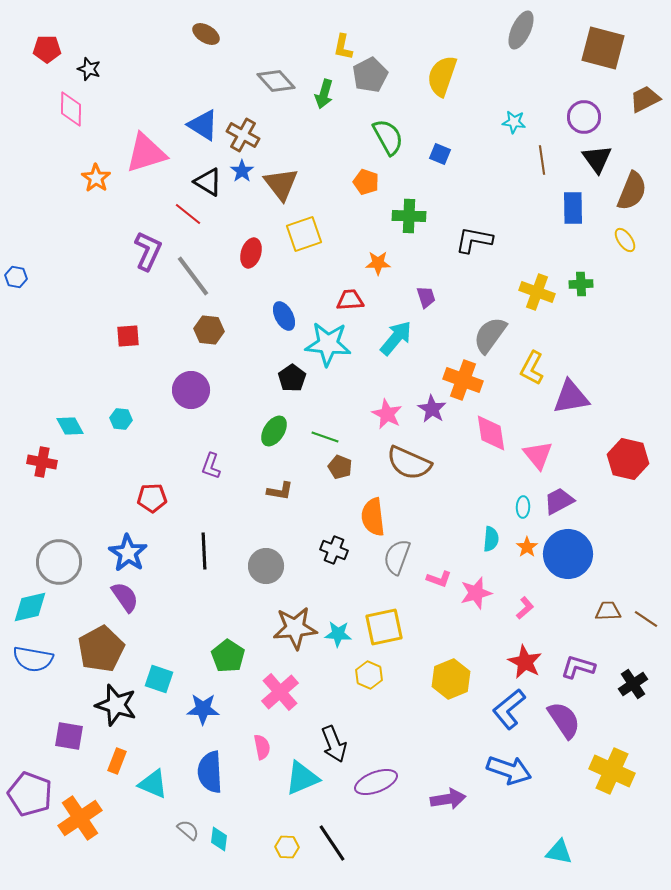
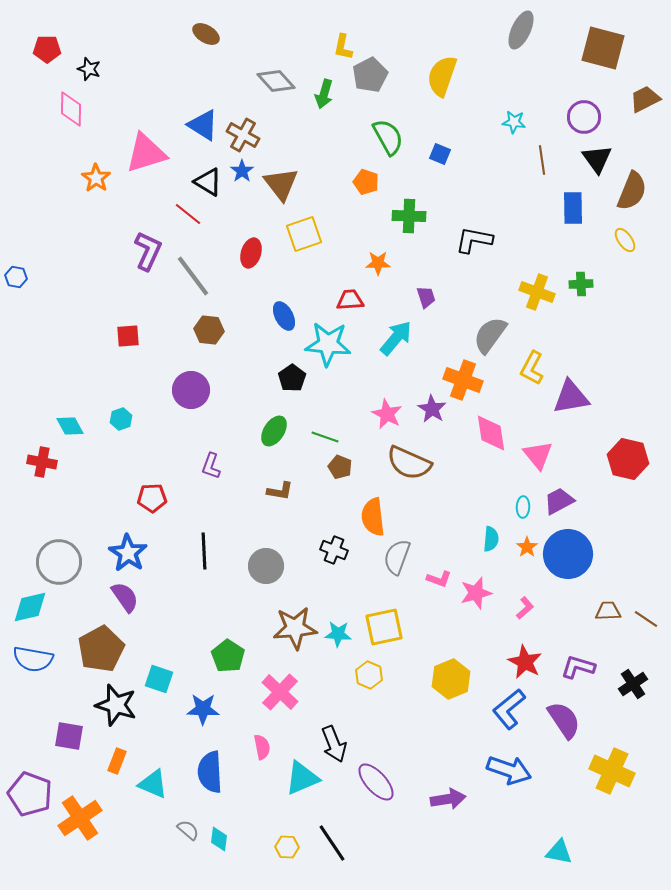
cyan hexagon at (121, 419): rotated 25 degrees counterclockwise
pink cross at (280, 692): rotated 6 degrees counterclockwise
purple ellipse at (376, 782): rotated 69 degrees clockwise
